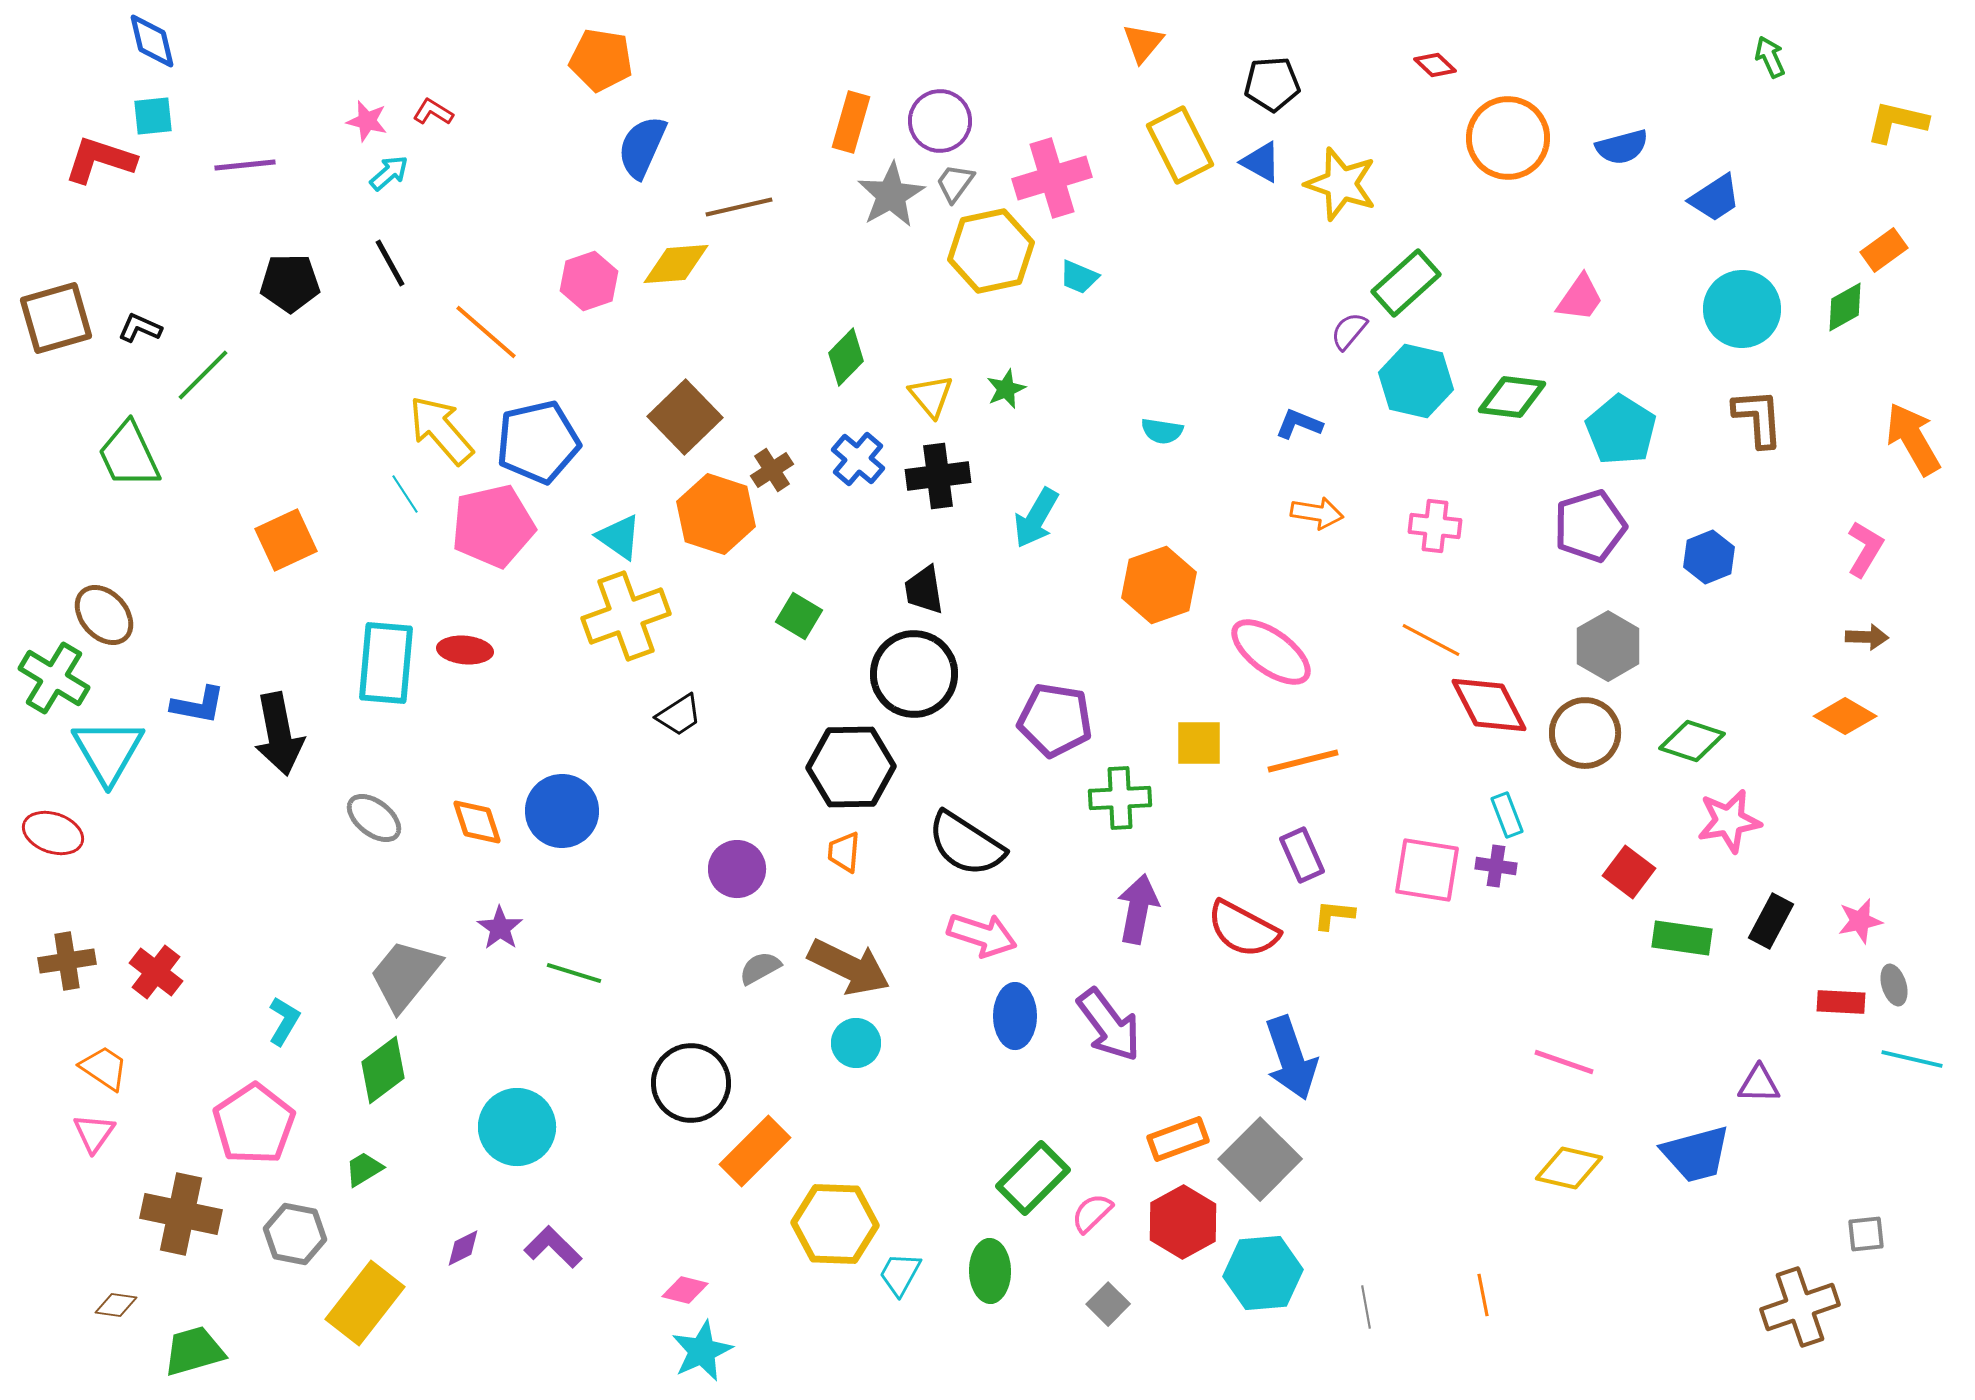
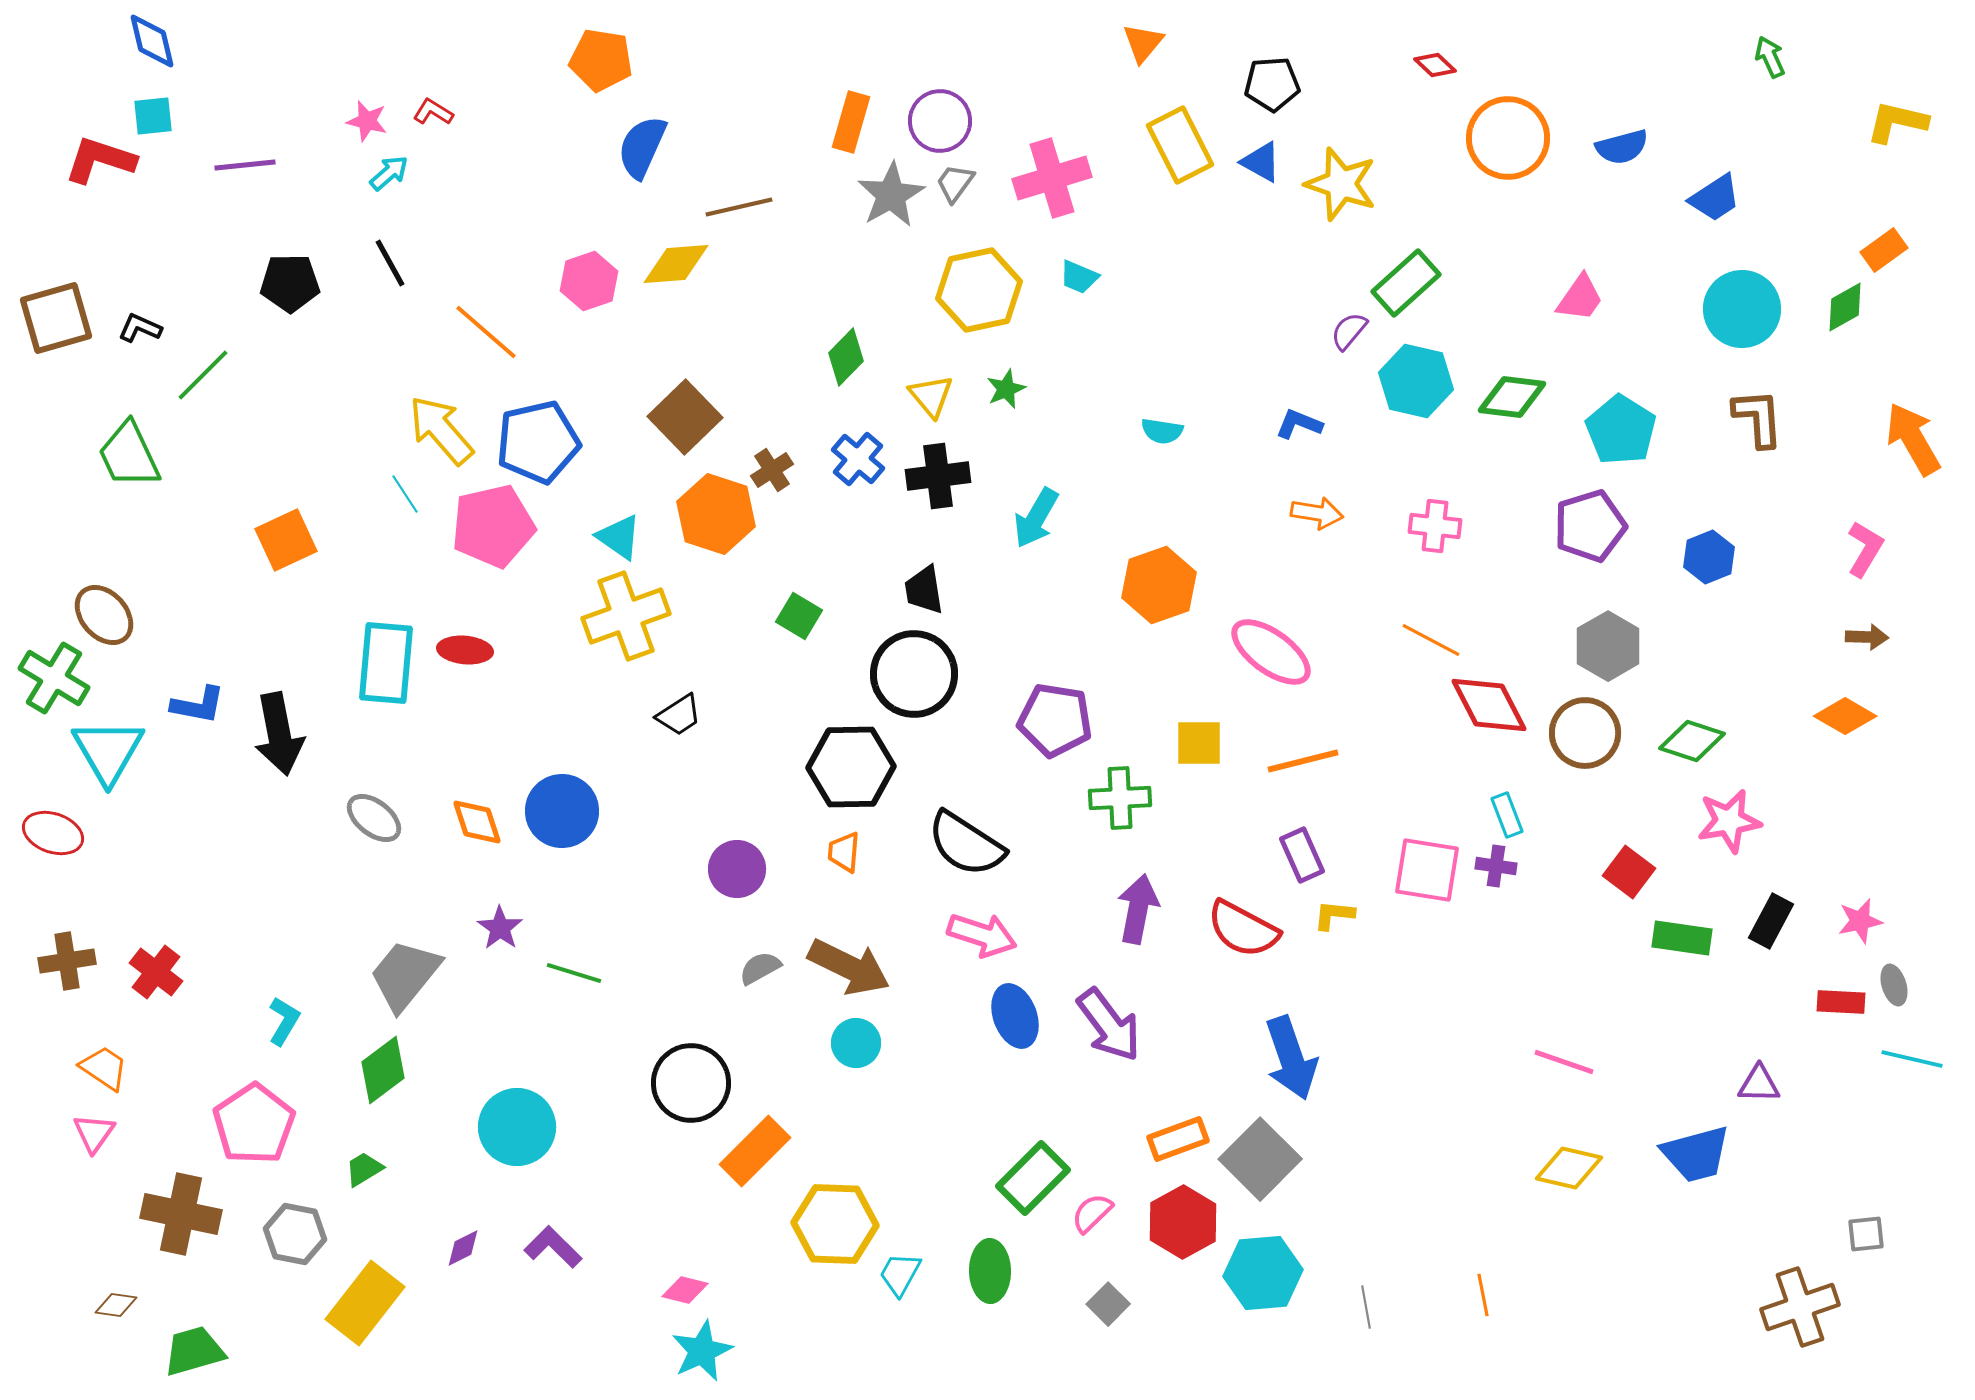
yellow hexagon at (991, 251): moved 12 px left, 39 px down
blue ellipse at (1015, 1016): rotated 20 degrees counterclockwise
